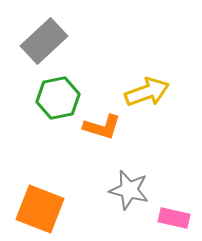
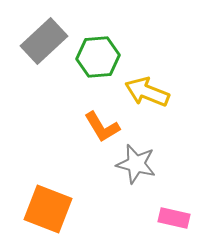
yellow arrow: rotated 138 degrees counterclockwise
green hexagon: moved 40 px right, 41 px up; rotated 6 degrees clockwise
orange L-shape: rotated 42 degrees clockwise
gray star: moved 7 px right, 26 px up
orange square: moved 8 px right
